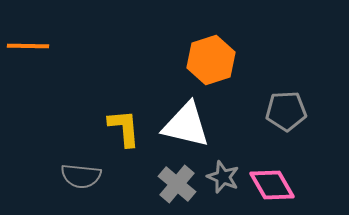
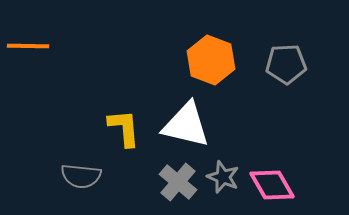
orange hexagon: rotated 21 degrees counterclockwise
gray pentagon: moved 47 px up
gray cross: moved 1 px right, 2 px up
